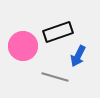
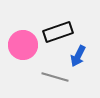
pink circle: moved 1 px up
